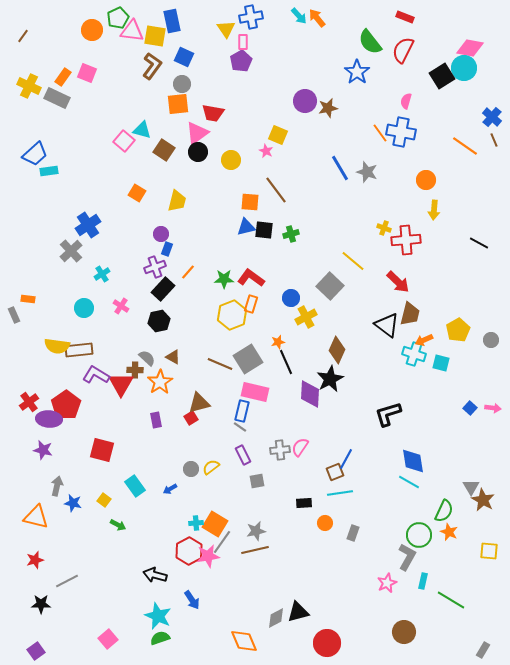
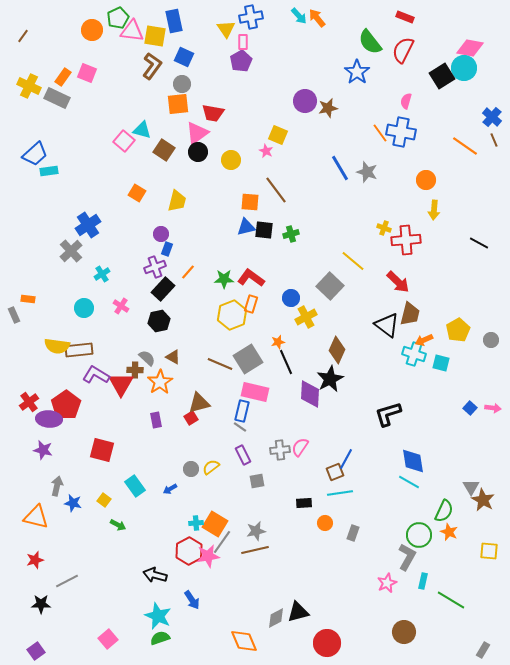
blue rectangle at (172, 21): moved 2 px right
